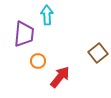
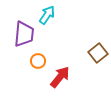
cyan arrow: rotated 36 degrees clockwise
